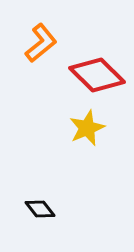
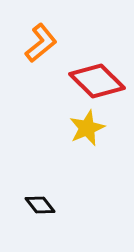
red diamond: moved 6 px down
black diamond: moved 4 px up
